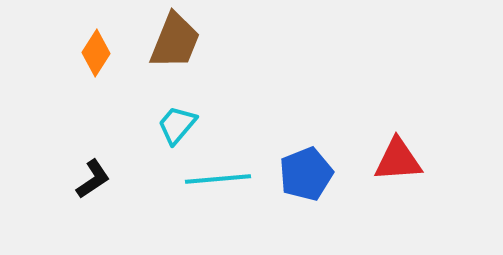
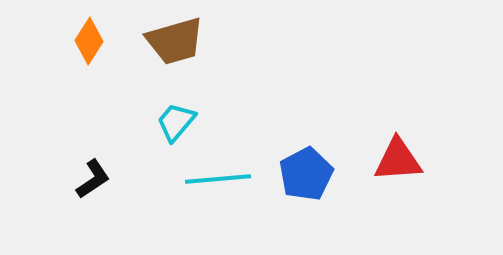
brown trapezoid: rotated 52 degrees clockwise
orange diamond: moved 7 px left, 12 px up
cyan trapezoid: moved 1 px left, 3 px up
blue pentagon: rotated 6 degrees counterclockwise
